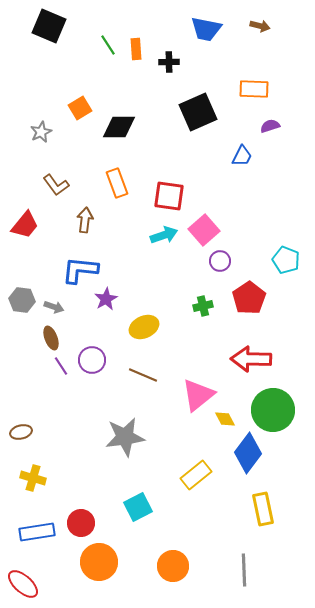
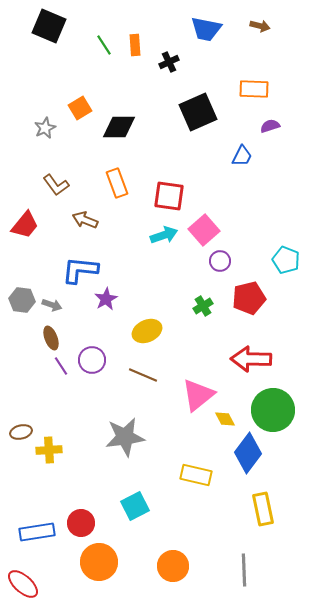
green line at (108, 45): moved 4 px left
orange rectangle at (136, 49): moved 1 px left, 4 px up
black cross at (169, 62): rotated 24 degrees counterclockwise
gray star at (41, 132): moved 4 px right, 4 px up
brown arrow at (85, 220): rotated 75 degrees counterclockwise
red pentagon at (249, 298): rotated 20 degrees clockwise
green cross at (203, 306): rotated 18 degrees counterclockwise
gray arrow at (54, 307): moved 2 px left, 2 px up
yellow ellipse at (144, 327): moved 3 px right, 4 px down
yellow rectangle at (196, 475): rotated 52 degrees clockwise
yellow cross at (33, 478): moved 16 px right, 28 px up; rotated 20 degrees counterclockwise
cyan square at (138, 507): moved 3 px left, 1 px up
